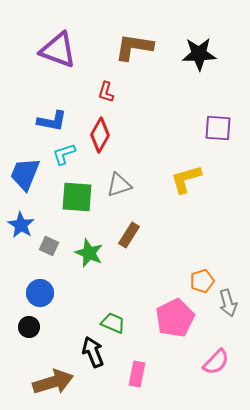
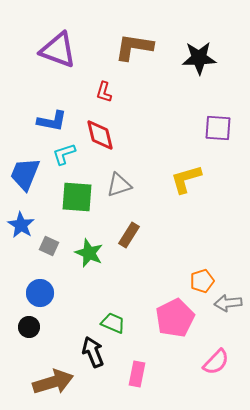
black star: moved 4 px down
red L-shape: moved 2 px left
red diamond: rotated 44 degrees counterclockwise
gray arrow: rotated 100 degrees clockwise
